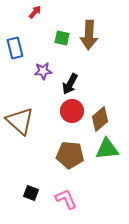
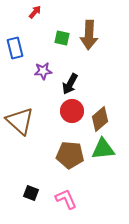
green triangle: moved 4 px left
